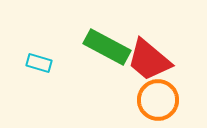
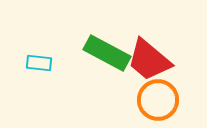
green rectangle: moved 6 px down
cyan rectangle: rotated 10 degrees counterclockwise
